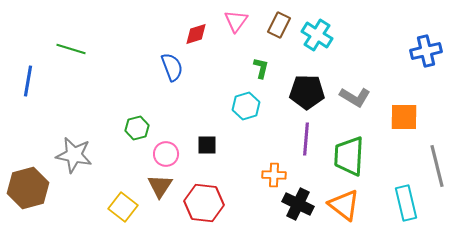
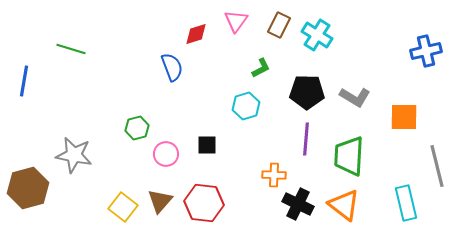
green L-shape: rotated 50 degrees clockwise
blue line: moved 4 px left
brown triangle: moved 15 px down; rotated 8 degrees clockwise
